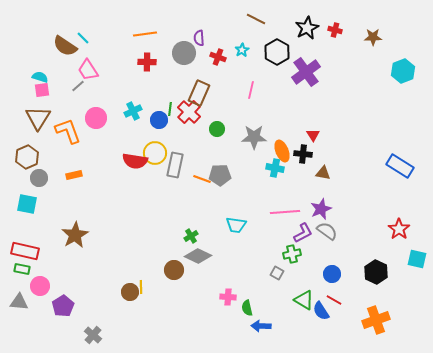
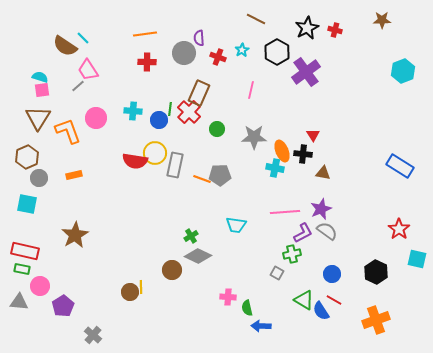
brown star at (373, 37): moved 9 px right, 17 px up
cyan cross at (133, 111): rotated 30 degrees clockwise
brown circle at (174, 270): moved 2 px left
